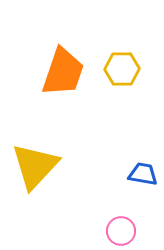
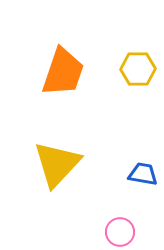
yellow hexagon: moved 16 px right
yellow triangle: moved 22 px right, 2 px up
pink circle: moved 1 px left, 1 px down
